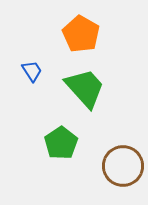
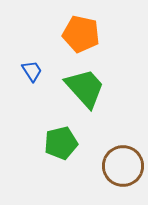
orange pentagon: rotated 18 degrees counterclockwise
green pentagon: rotated 20 degrees clockwise
